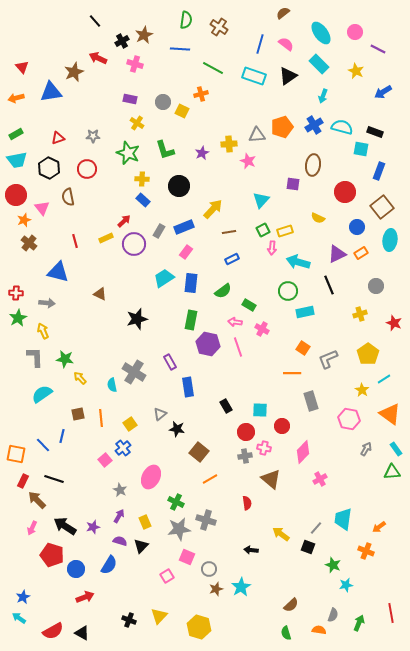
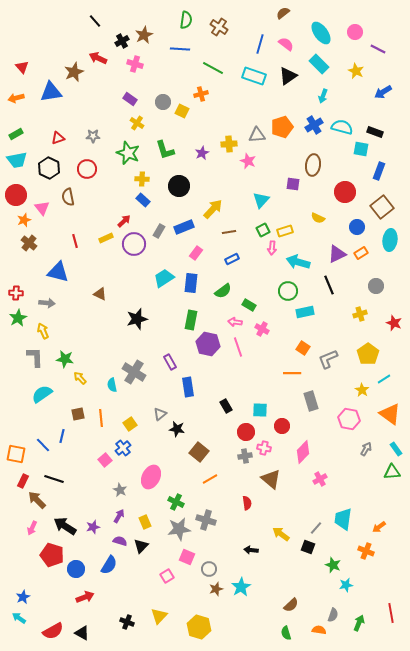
purple rectangle at (130, 99): rotated 24 degrees clockwise
pink rectangle at (186, 252): moved 10 px right, 1 px down
black cross at (129, 620): moved 2 px left, 2 px down
